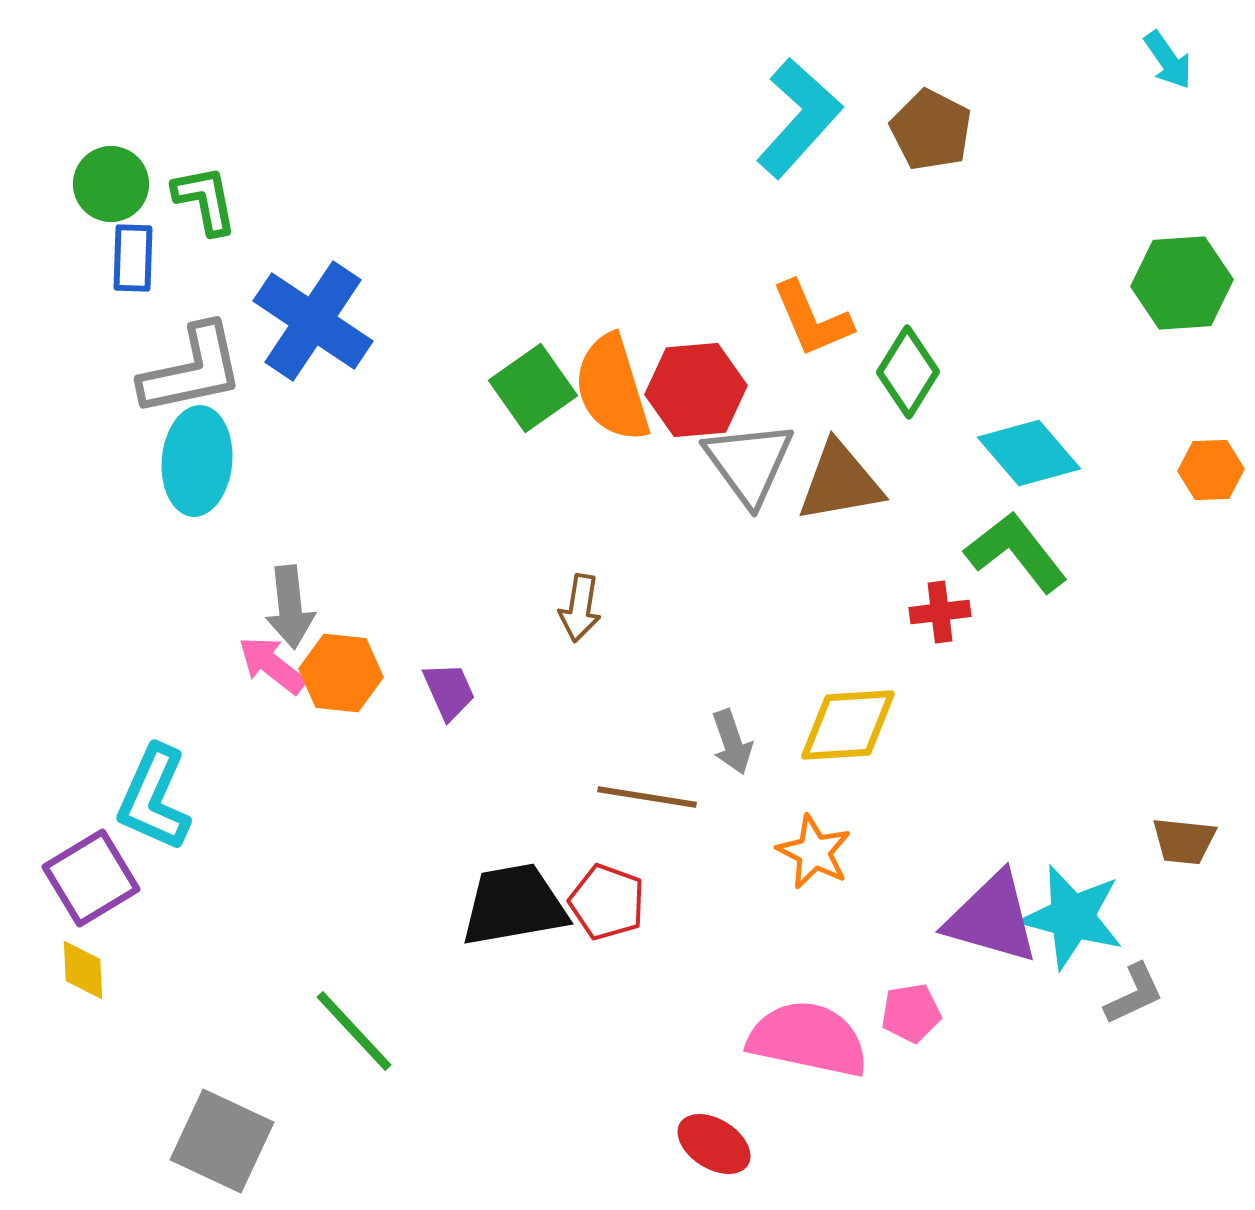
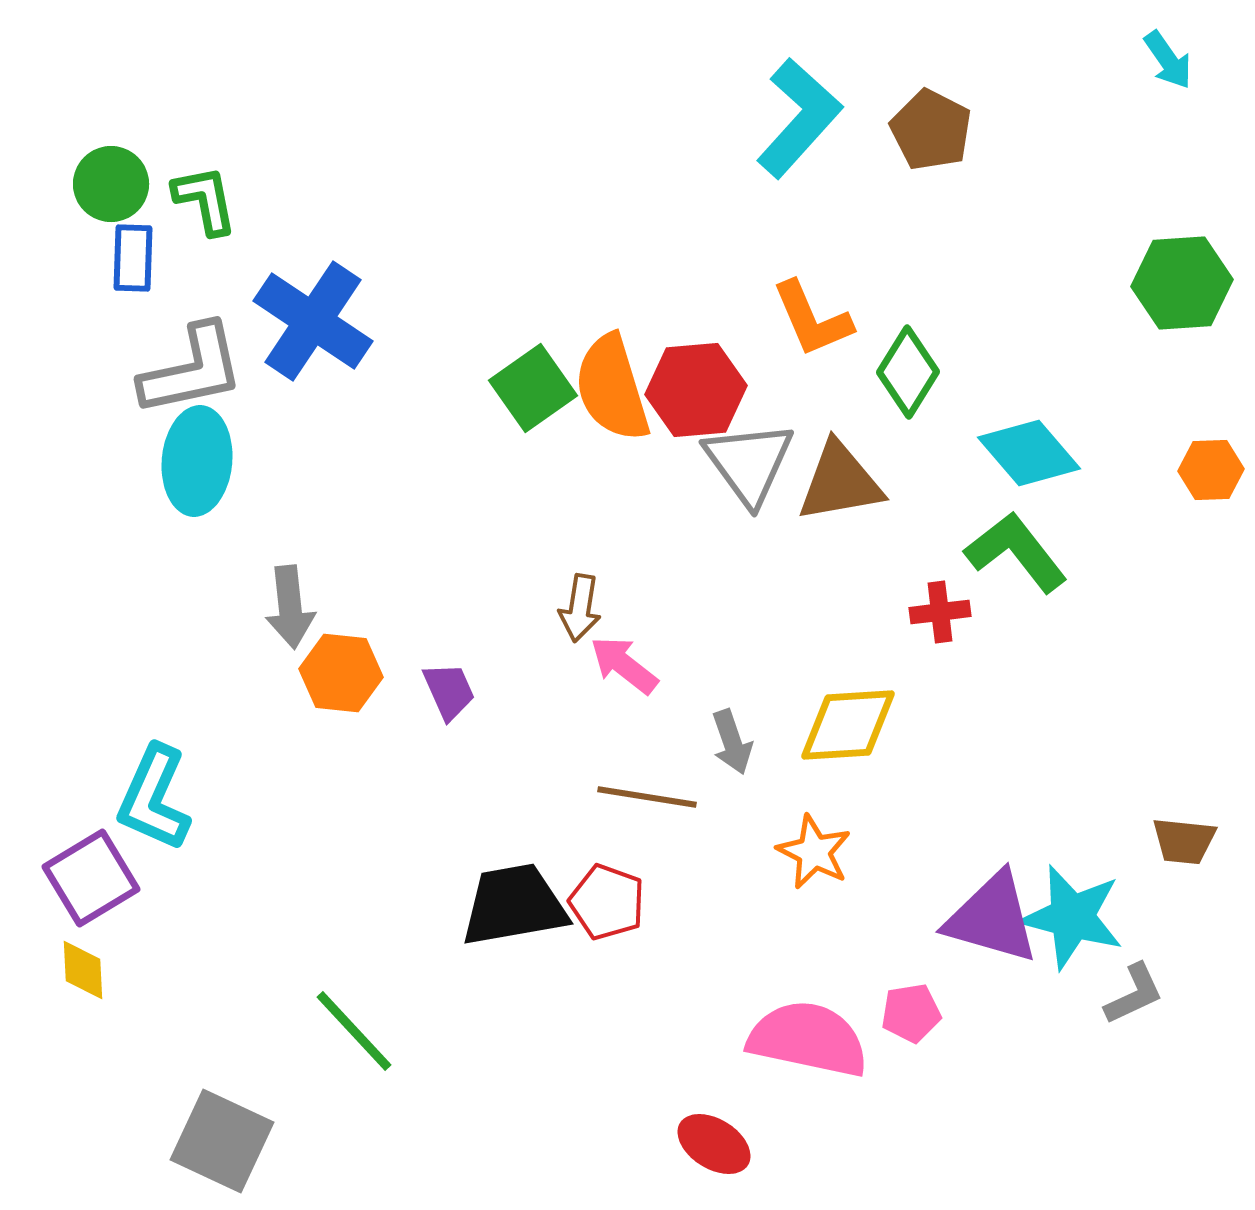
pink arrow at (272, 665): moved 352 px right
